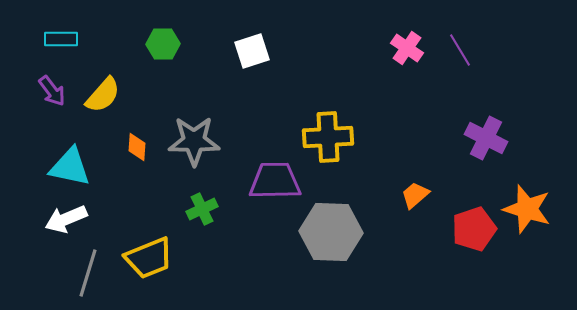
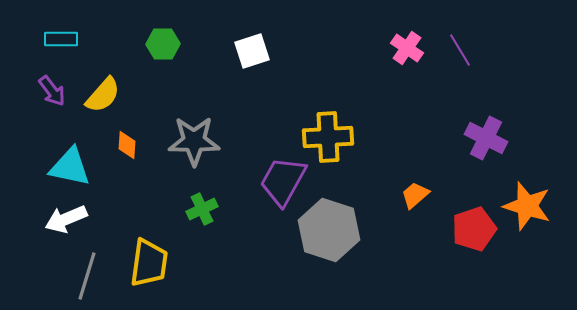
orange diamond: moved 10 px left, 2 px up
purple trapezoid: moved 8 px right; rotated 60 degrees counterclockwise
orange star: moved 3 px up
gray hexagon: moved 2 px left, 2 px up; rotated 16 degrees clockwise
yellow trapezoid: moved 5 px down; rotated 60 degrees counterclockwise
gray line: moved 1 px left, 3 px down
